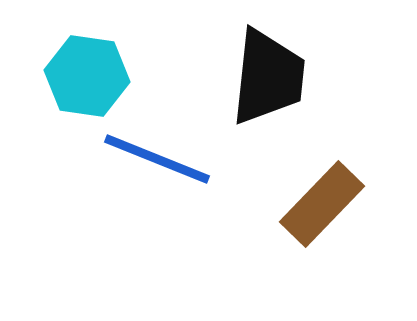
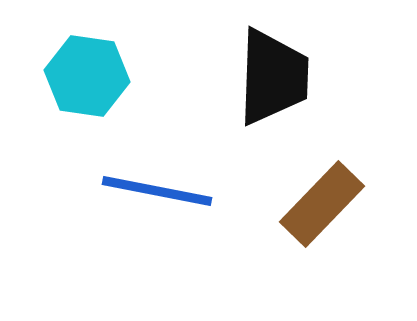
black trapezoid: moved 5 px right; rotated 4 degrees counterclockwise
blue line: moved 32 px down; rotated 11 degrees counterclockwise
